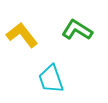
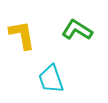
yellow L-shape: rotated 28 degrees clockwise
